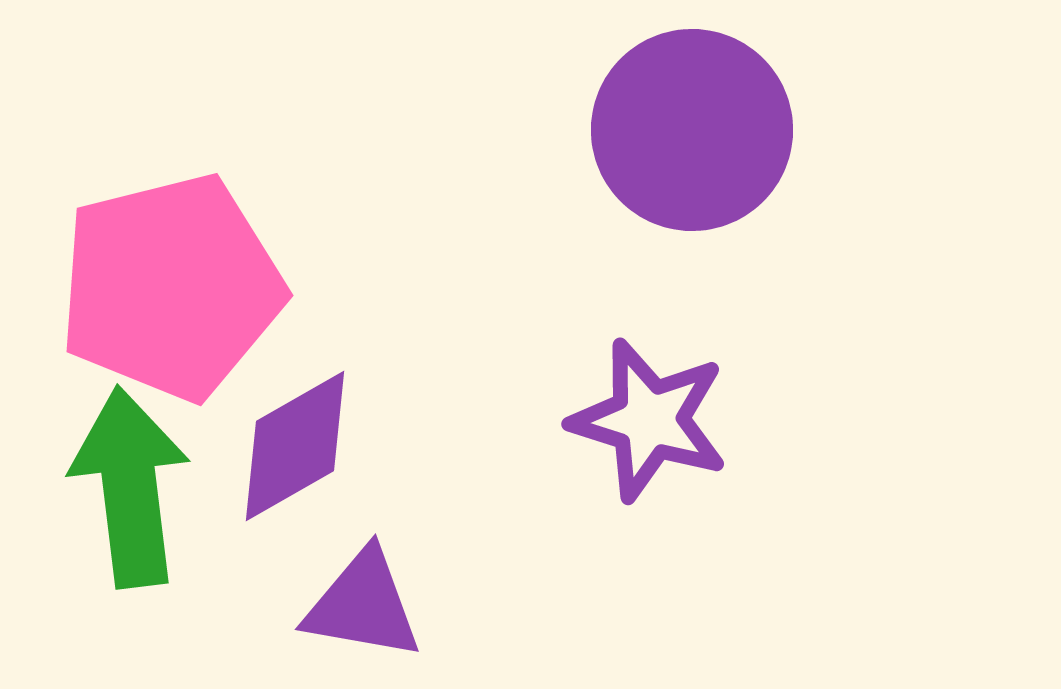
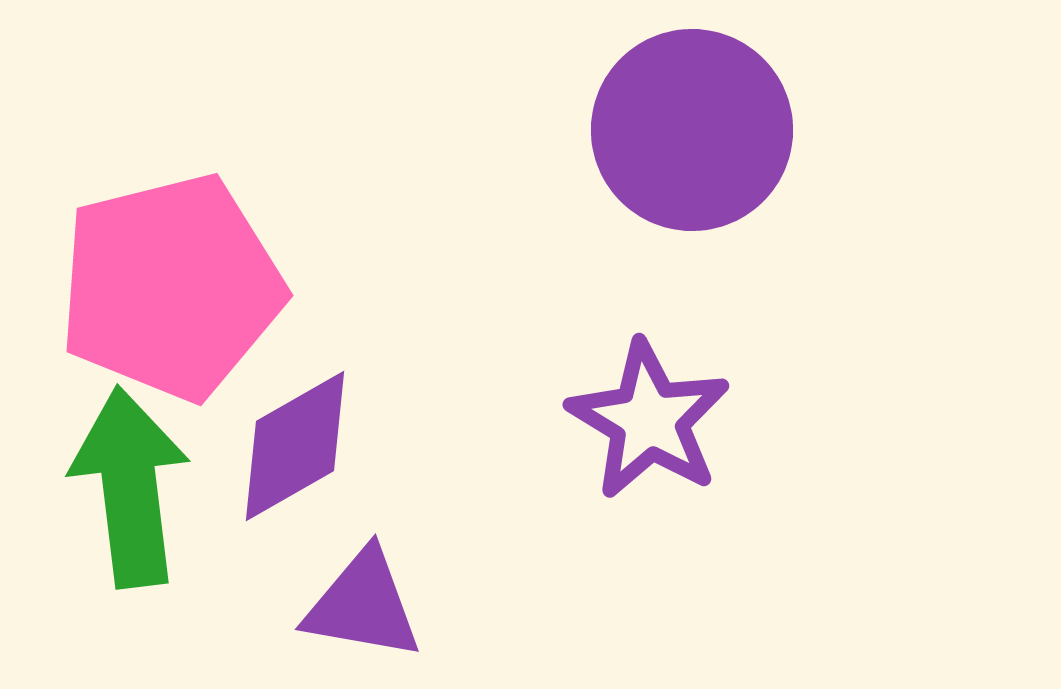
purple star: rotated 14 degrees clockwise
